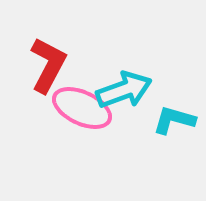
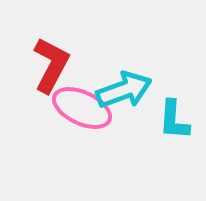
red L-shape: moved 3 px right
cyan L-shape: rotated 102 degrees counterclockwise
